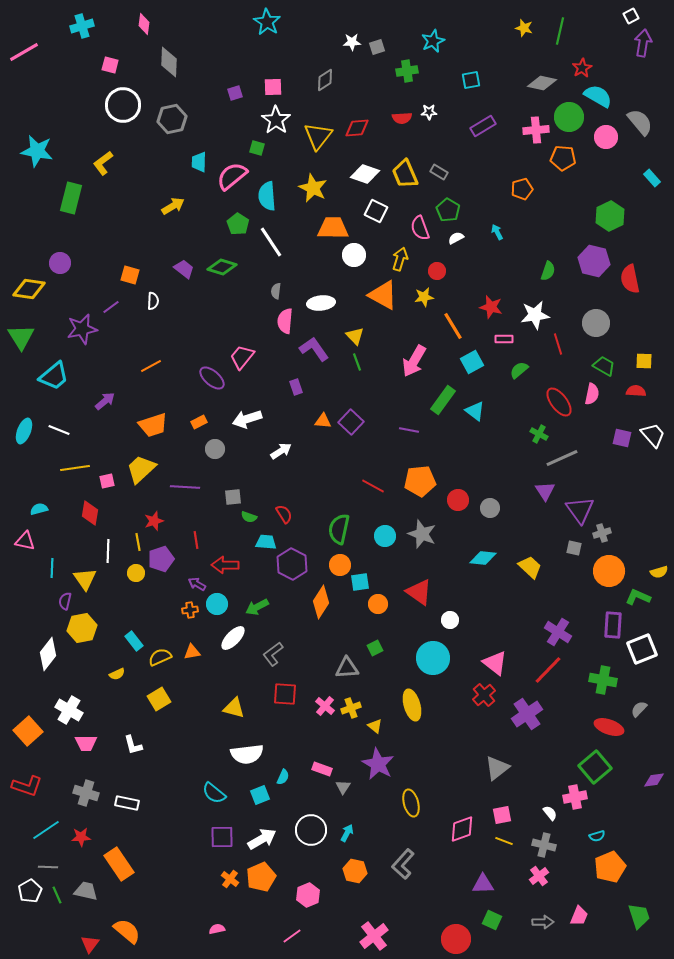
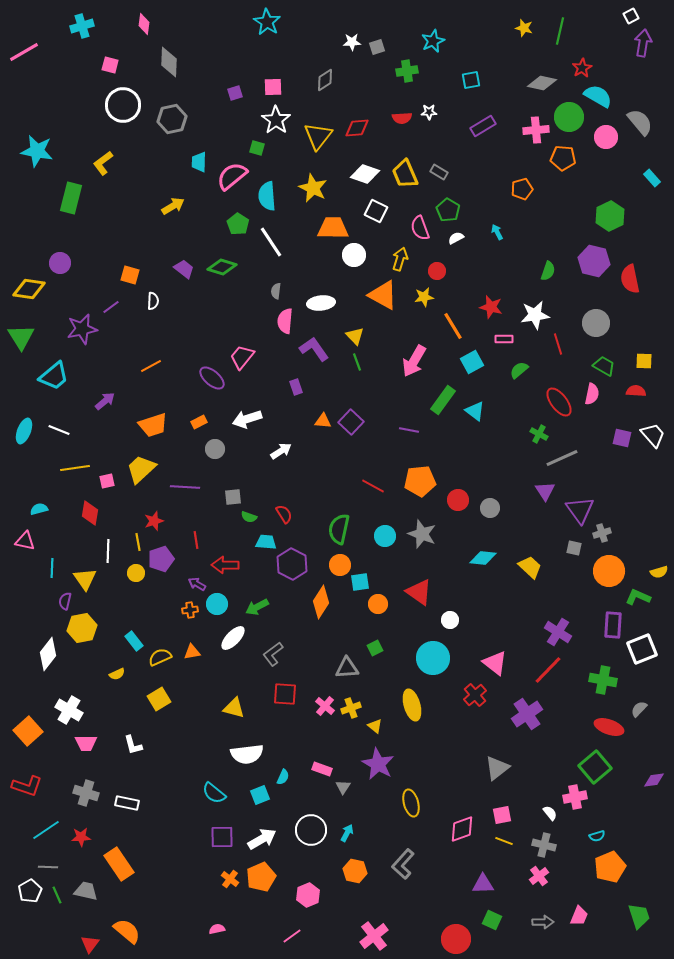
red cross at (484, 695): moved 9 px left
